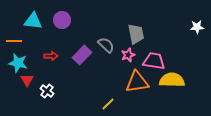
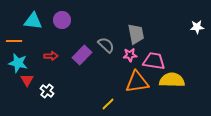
pink star: moved 2 px right; rotated 16 degrees clockwise
